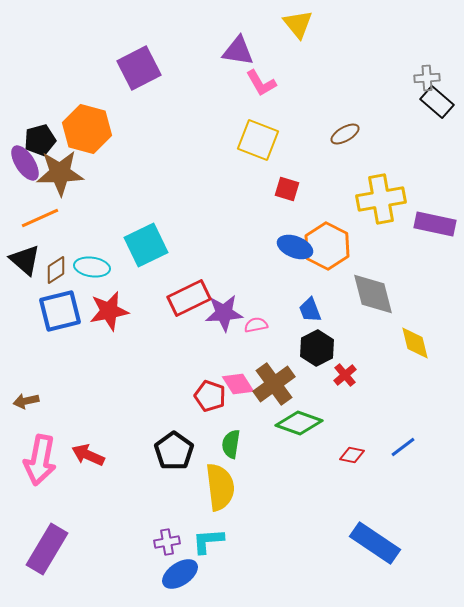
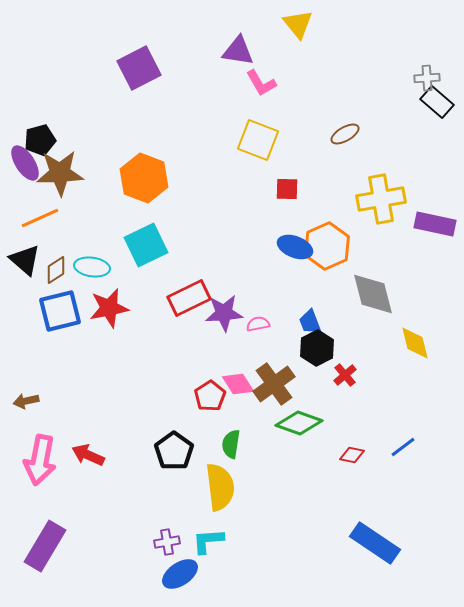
orange hexagon at (87, 129): moved 57 px right, 49 px down; rotated 6 degrees clockwise
red square at (287, 189): rotated 15 degrees counterclockwise
orange hexagon at (327, 246): rotated 9 degrees clockwise
blue trapezoid at (310, 310): moved 12 px down
red star at (109, 311): moved 3 px up
pink semicircle at (256, 325): moved 2 px right, 1 px up
red pentagon at (210, 396): rotated 20 degrees clockwise
purple rectangle at (47, 549): moved 2 px left, 3 px up
